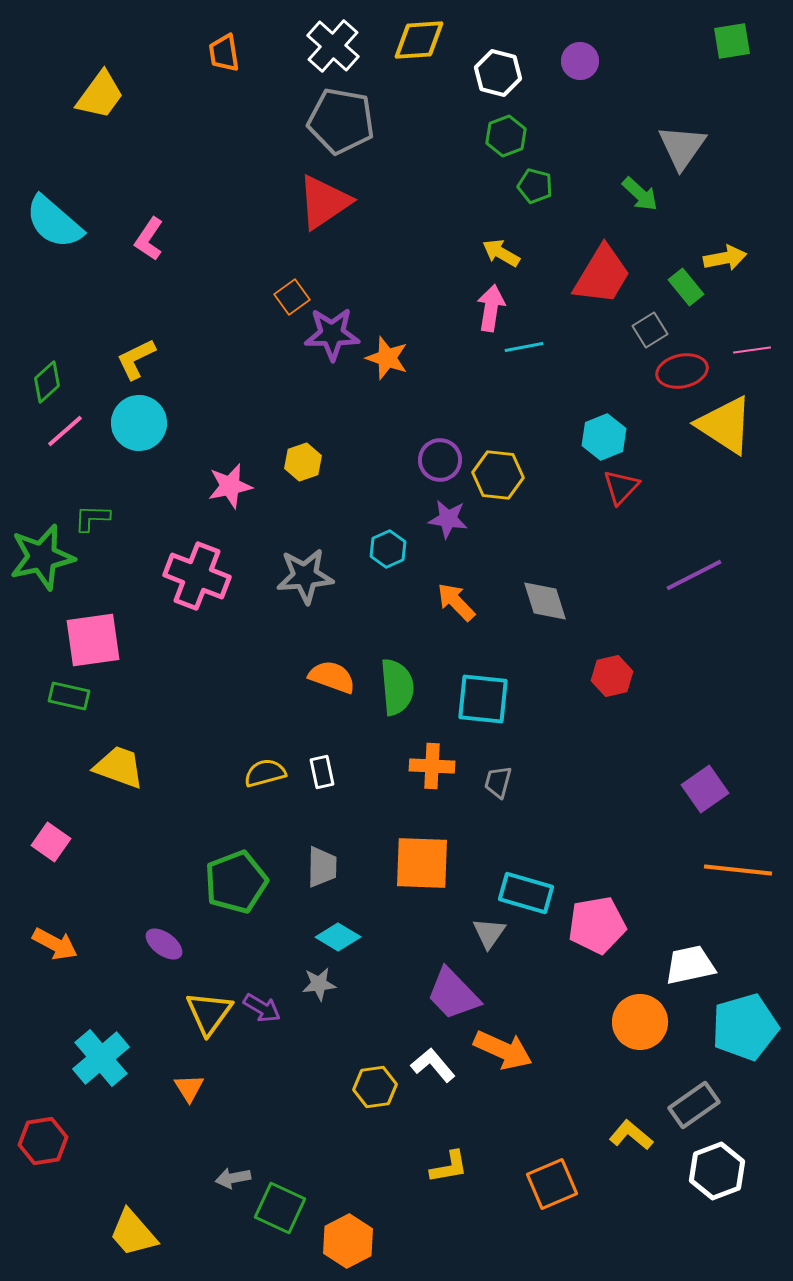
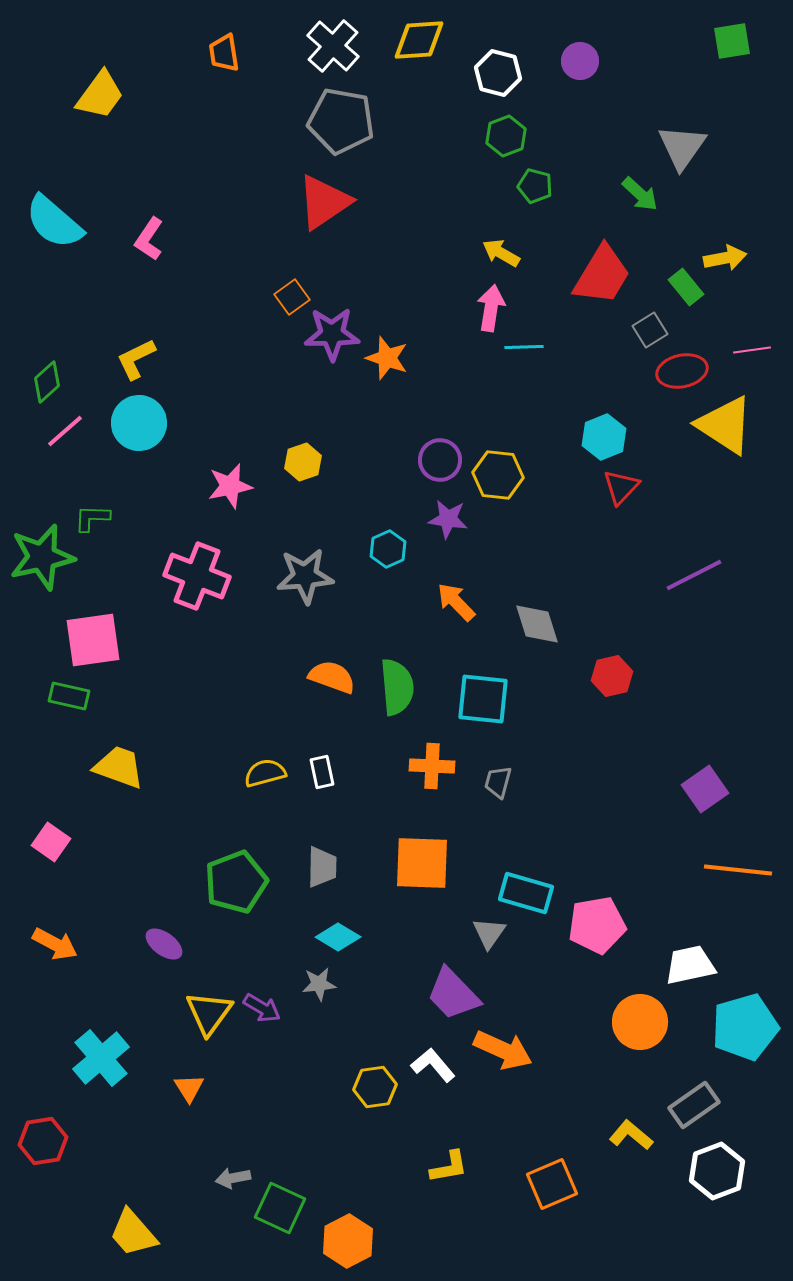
cyan line at (524, 347): rotated 9 degrees clockwise
gray diamond at (545, 601): moved 8 px left, 23 px down
